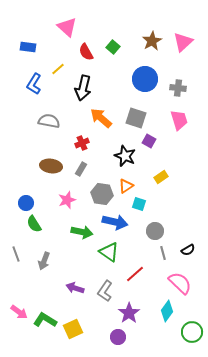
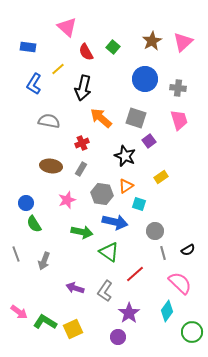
purple square at (149, 141): rotated 24 degrees clockwise
green L-shape at (45, 320): moved 2 px down
